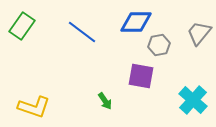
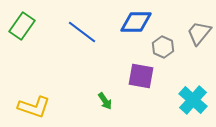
gray hexagon: moved 4 px right, 2 px down; rotated 25 degrees counterclockwise
